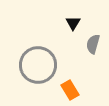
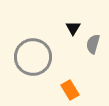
black triangle: moved 5 px down
gray circle: moved 5 px left, 8 px up
